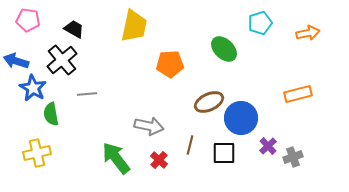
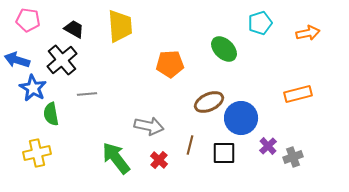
yellow trapezoid: moved 14 px left; rotated 16 degrees counterclockwise
blue arrow: moved 1 px right, 1 px up
